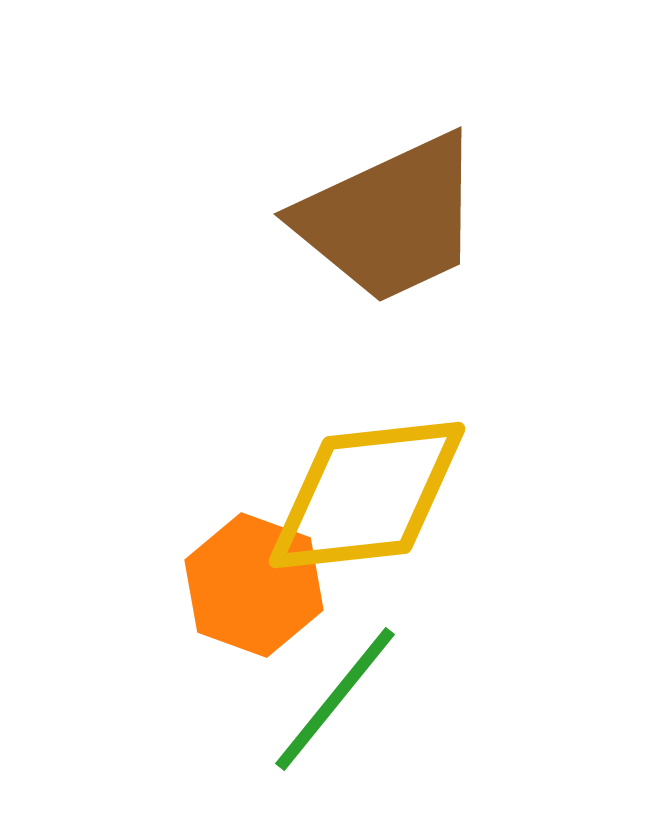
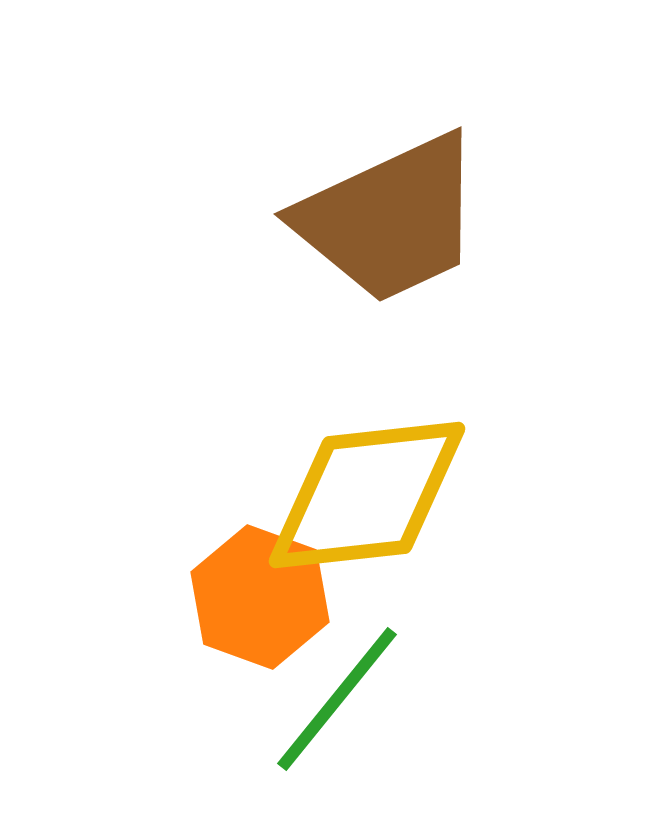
orange hexagon: moved 6 px right, 12 px down
green line: moved 2 px right
